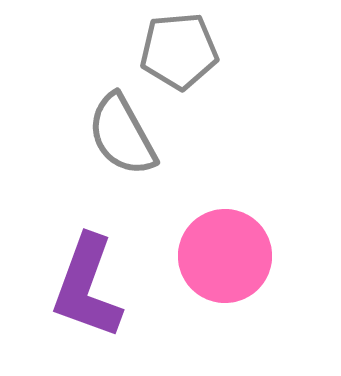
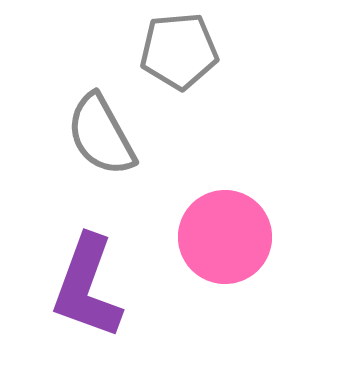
gray semicircle: moved 21 px left
pink circle: moved 19 px up
